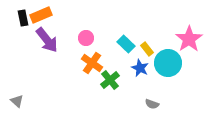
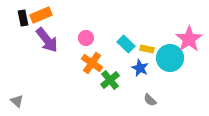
yellow rectangle: rotated 40 degrees counterclockwise
cyan circle: moved 2 px right, 5 px up
gray semicircle: moved 2 px left, 4 px up; rotated 24 degrees clockwise
